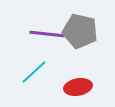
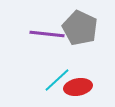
gray pentagon: moved 3 px up; rotated 12 degrees clockwise
cyan line: moved 23 px right, 8 px down
